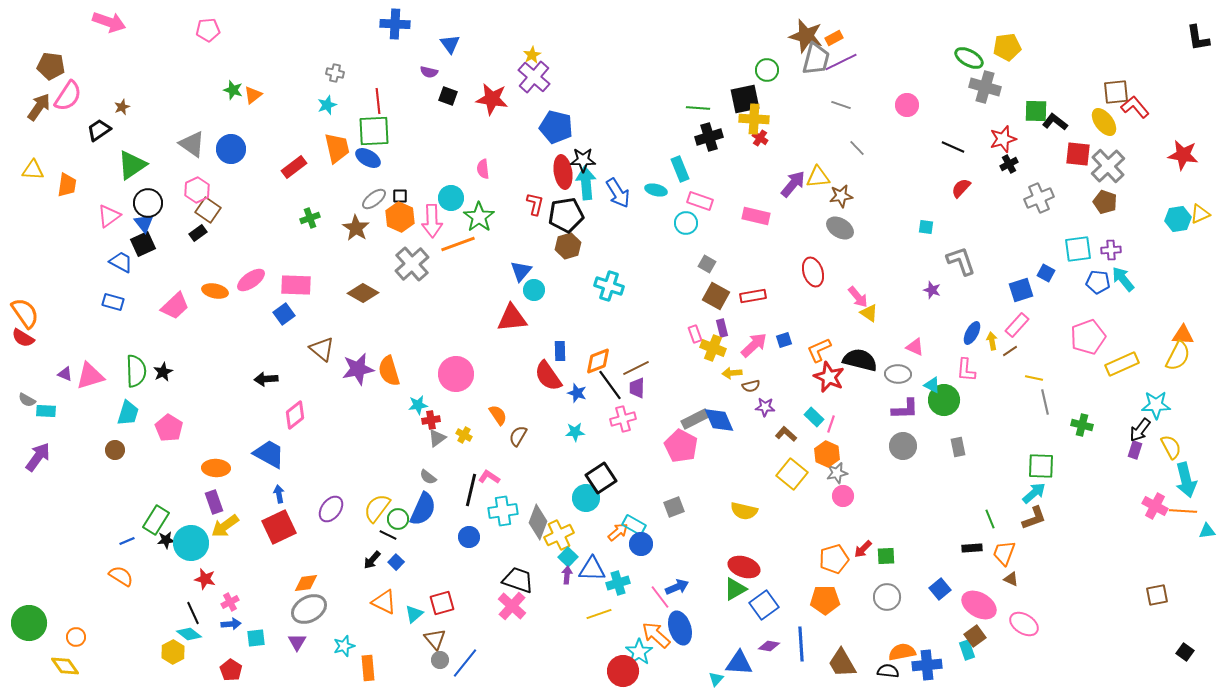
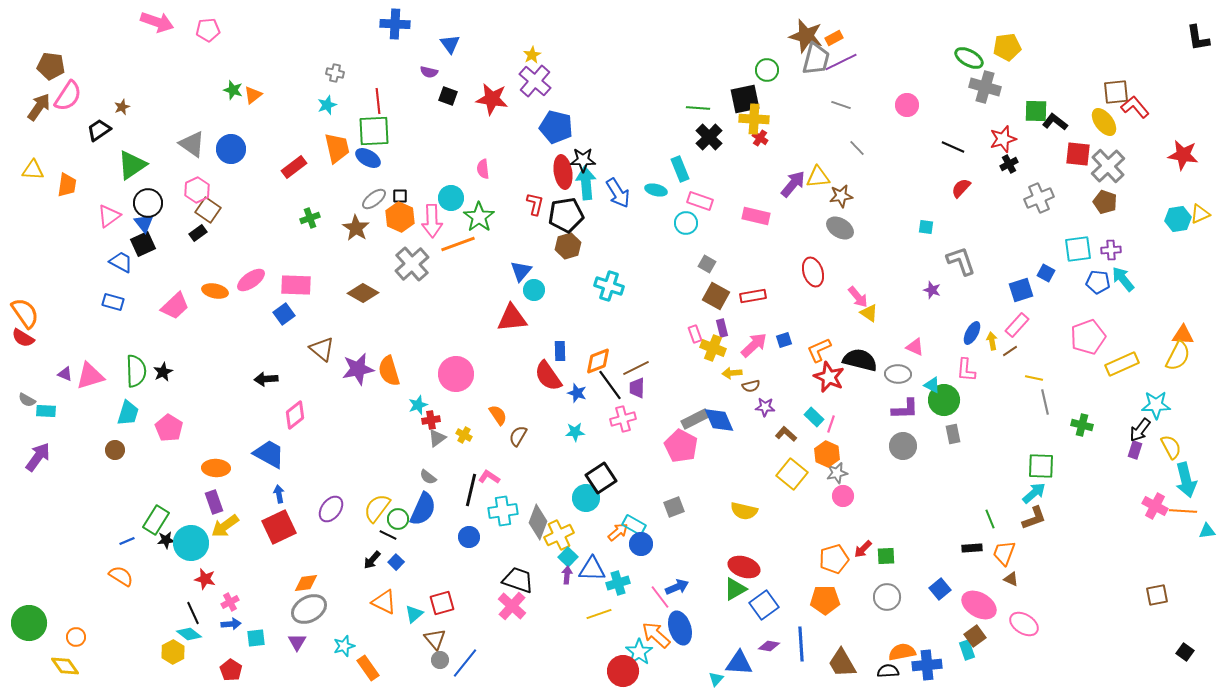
pink arrow at (109, 22): moved 48 px right
purple cross at (534, 77): moved 1 px right, 4 px down
black cross at (709, 137): rotated 28 degrees counterclockwise
cyan star at (418, 405): rotated 12 degrees counterclockwise
gray rectangle at (958, 447): moved 5 px left, 13 px up
orange rectangle at (368, 668): rotated 30 degrees counterclockwise
black semicircle at (888, 671): rotated 10 degrees counterclockwise
